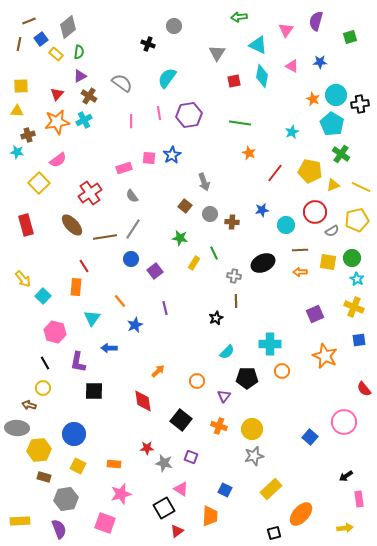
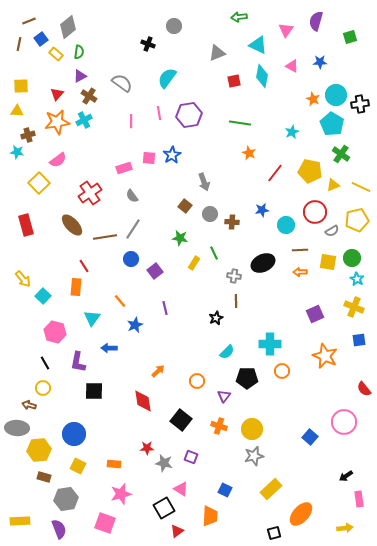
gray triangle at (217, 53): rotated 36 degrees clockwise
